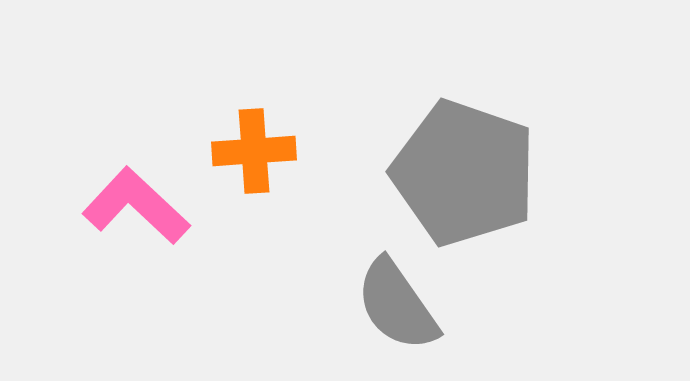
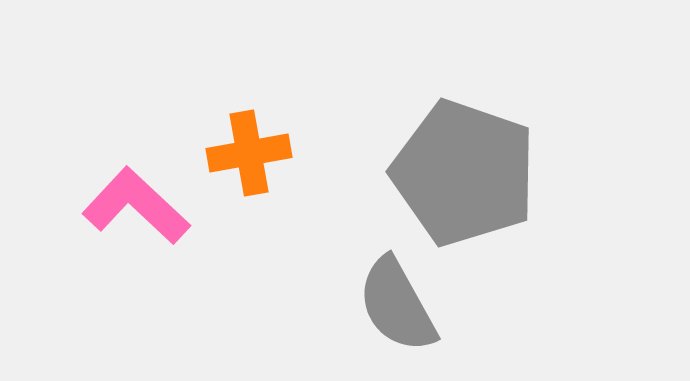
orange cross: moved 5 px left, 2 px down; rotated 6 degrees counterclockwise
gray semicircle: rotated 6 degrees clockwise
